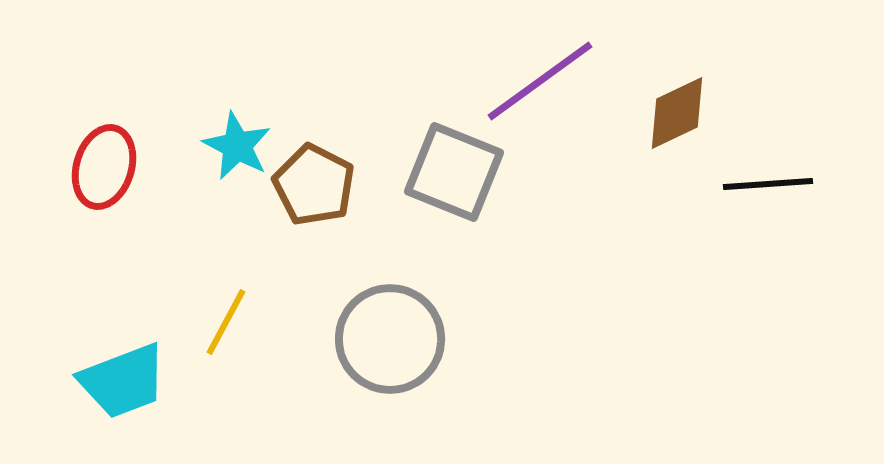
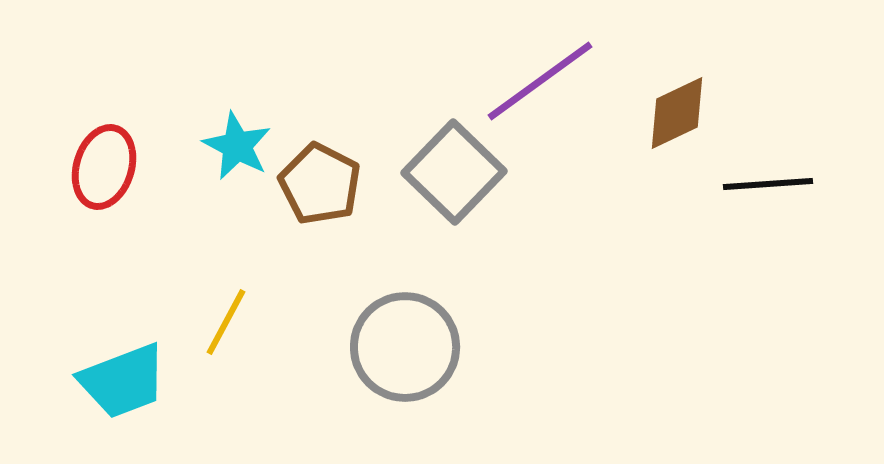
gray square: rotated 22 degrees clockwise
brown pentagon: moved 6 px right, 1 px up
gray circle: moved 15 px right, 8 px down
